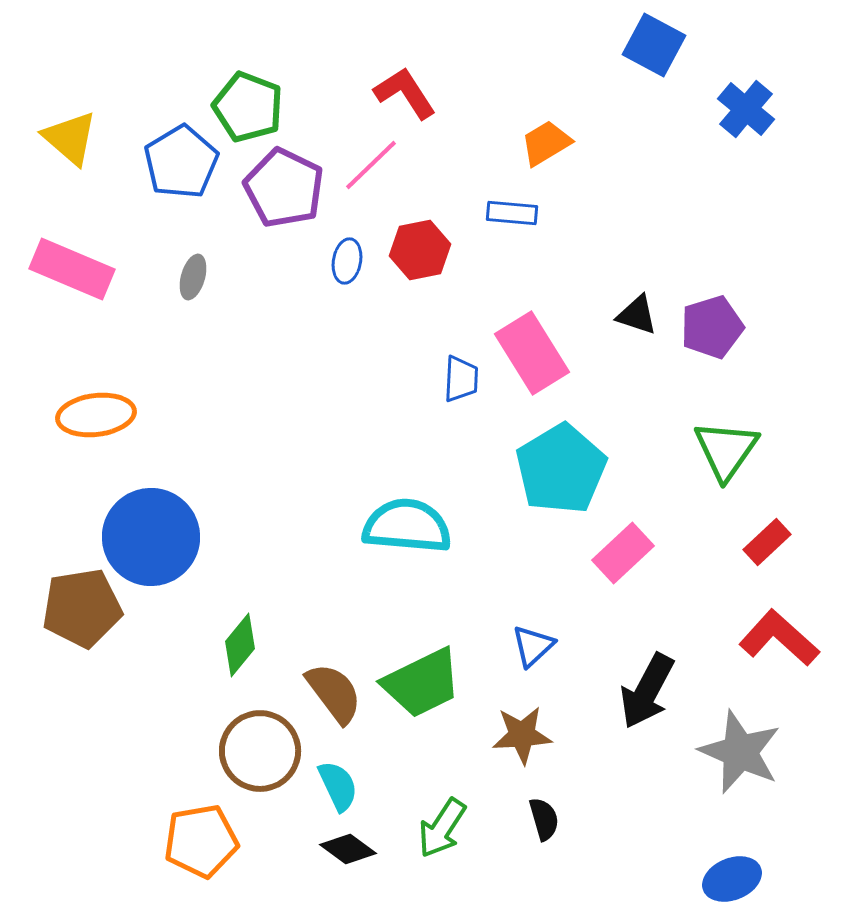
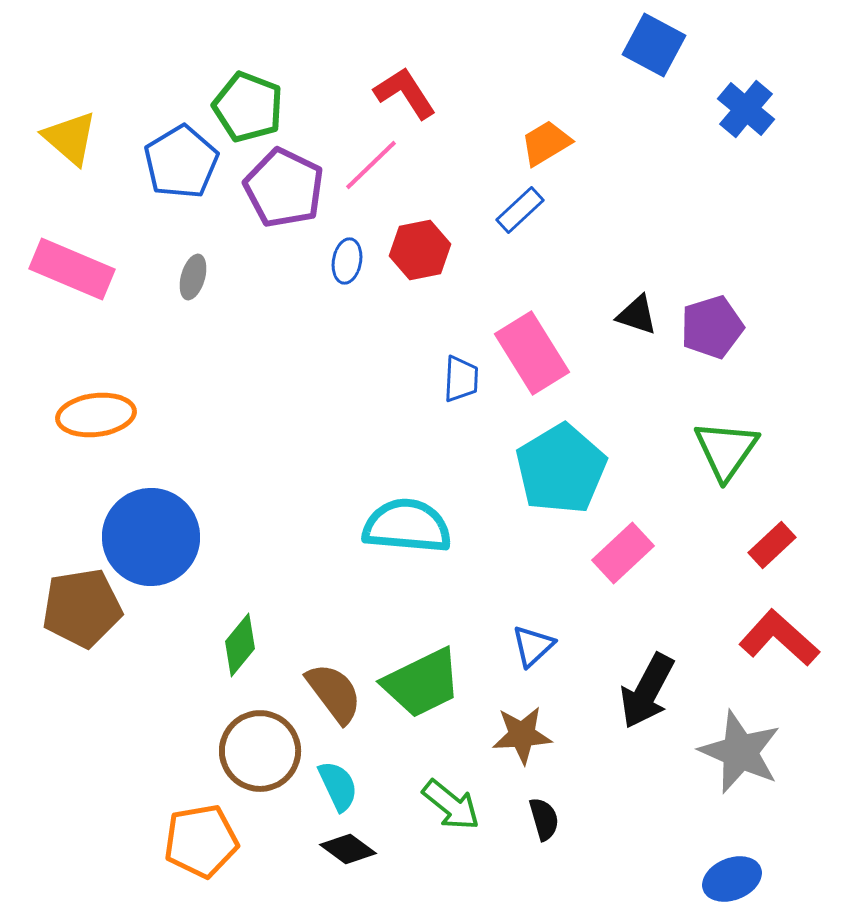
blue rectangle at (512, 213): moved 8 px right, 3 px up; rotated 48 degrees counterclockwise
red rectangle at (767, 542): moved 5 px right, 3 px down
green arrow at (442, 828): moved 9 px right, 23 px up; rotated 84 degrees counterclockwise
